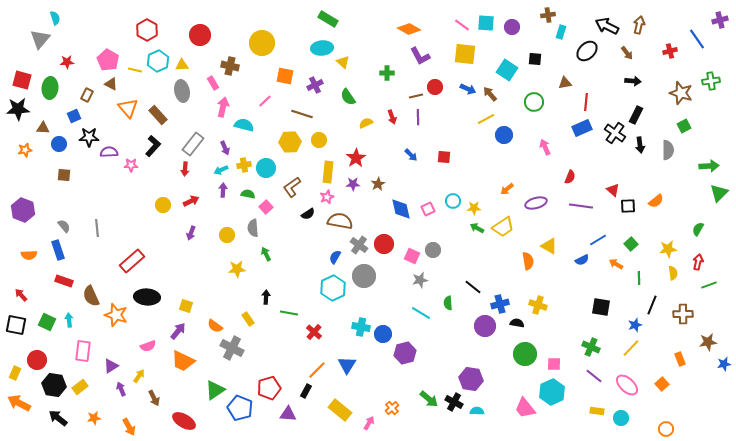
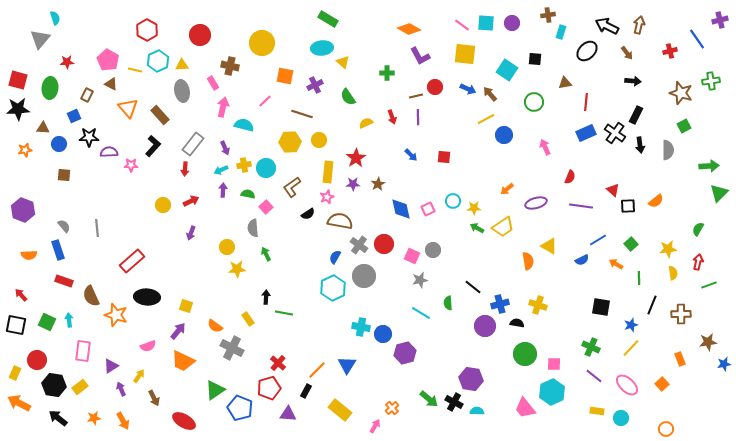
purple circle at (512, 27): moved 4 px up
red square at (22, 80): moved 4 px left
brown rectangle at (158, 115): moved 2 px right
blue rectangle at (582, 128): moved 4 px right, 5 px down
yellow circle at (227, 235): moved 12 px down
green line at (289, 313): moved 5 px left
brown cross at (683, 314): moved 2 px left
blue star at (635, 325): moved 4 px left
red cross at (314, 332): moved 36 px left, 31 px down
pink arrow at (369, 423): moved 6 px right, 3 px down
orange arrow at (129, 427): moved 6 px left, 6 px up
